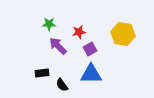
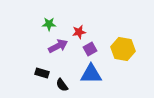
yellow hexagon: moved 15 px down
purple arrow: rotated 108 degrees clockwise
black rectangle: rotated 24 degrees clockwise
